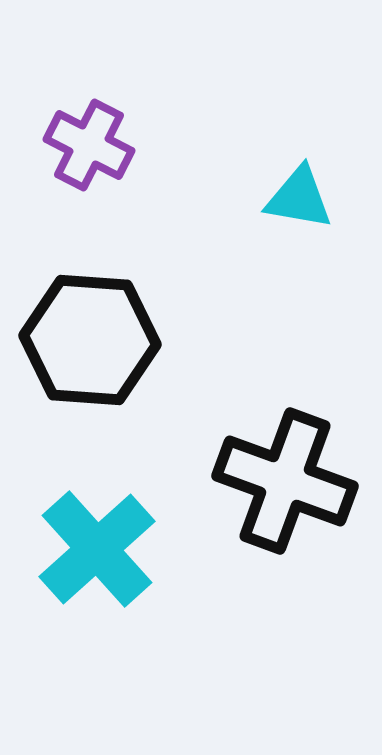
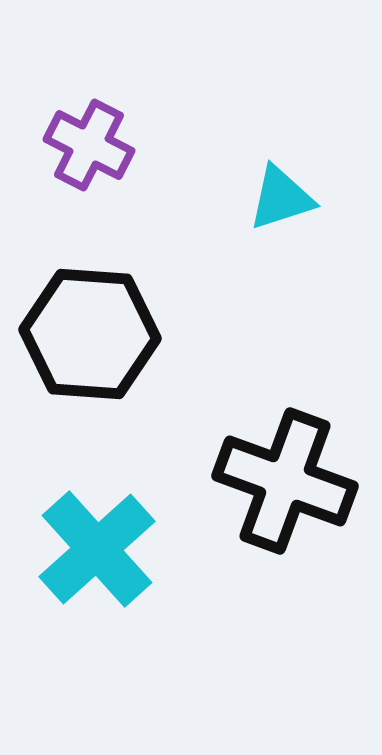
cyan triangle: moved 18 px left; rotated 28 degrees counterclockwise
black hexagon: moved 6 px up
